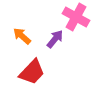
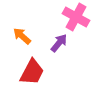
purple arrow: moved 4 px right, 4 px down
red trapezoid: rotated 16 degrees counterclockwise
